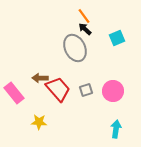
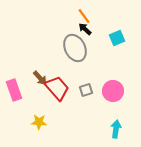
brown arrow: rotated 133 degrees counterclockwise
red trapezoid: moved 1 px left, 1 px up
pink rectangle: moved 3 px up; rotated 20 degrees clockwise
